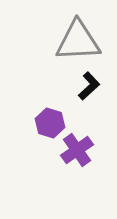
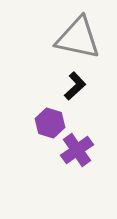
gray triangle: moved 3 px up; rotated 15 degrees clockwise
black L-shape: moved 14 px left
